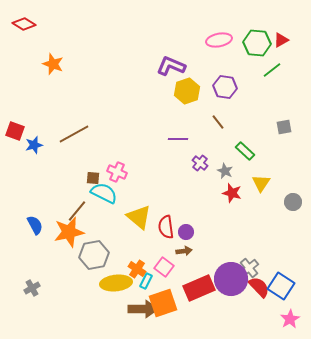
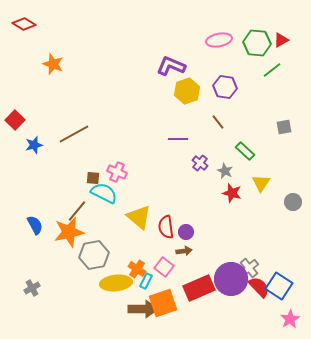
red square at (15, 131): moved 11 px up; rotated 24 degrees clockwise
blue square at (281, 286): moved 2 px left
